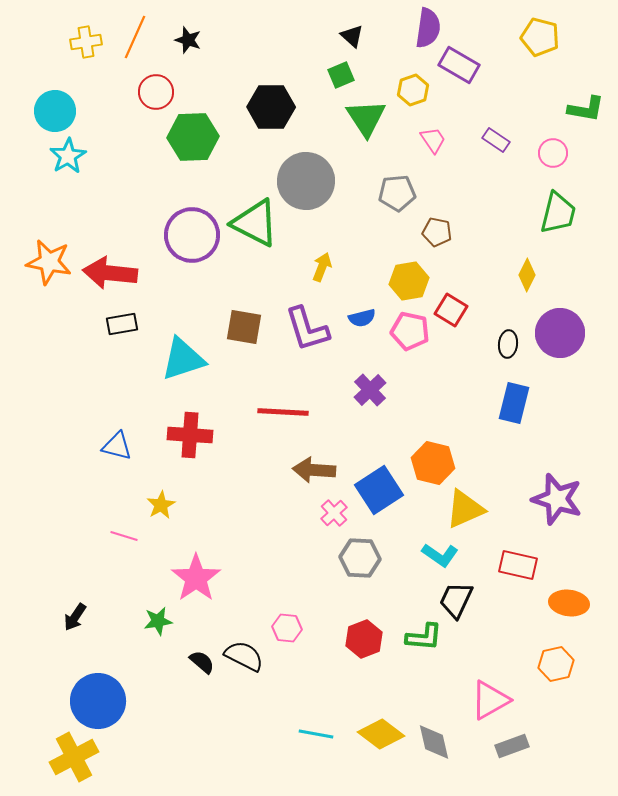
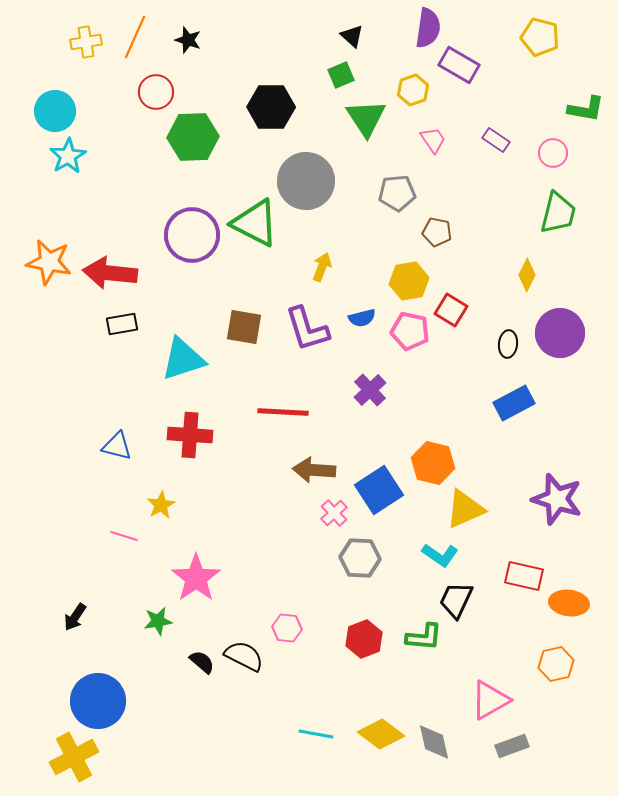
blue rectangle at (514, 403): rotated 48 degrees clockwise
red rectangle at (518, 565): moved 6 px right, 11 px down
